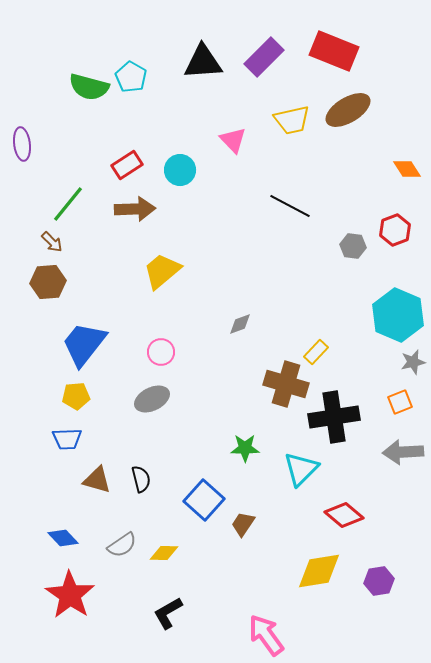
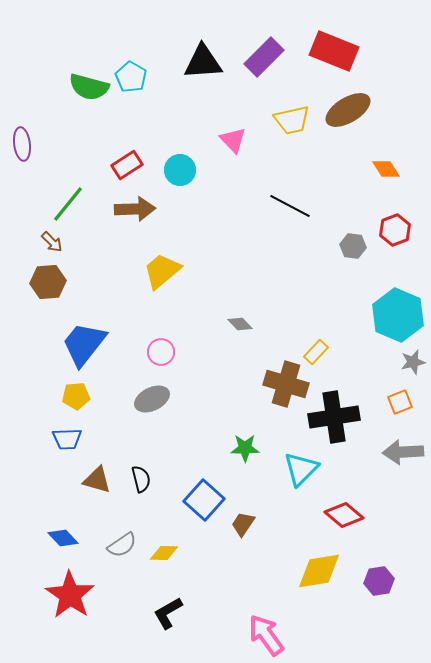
orange diamond at (407, 169): moved 21 px left
gray diamond at (240, 324): rotated 65 degrees clockwise
